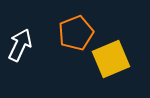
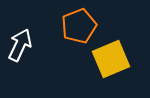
orange pentagon: moved 3 px right, 7 px up
